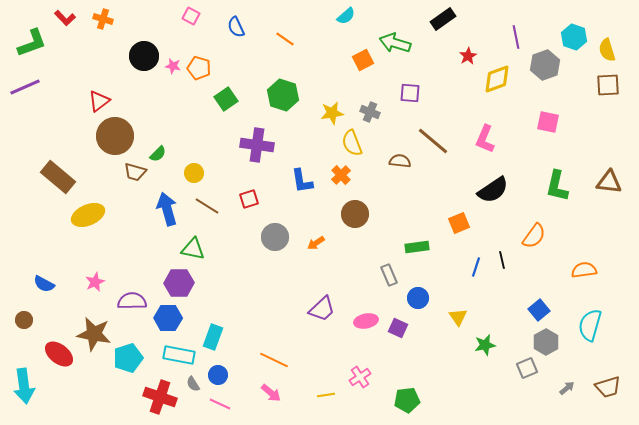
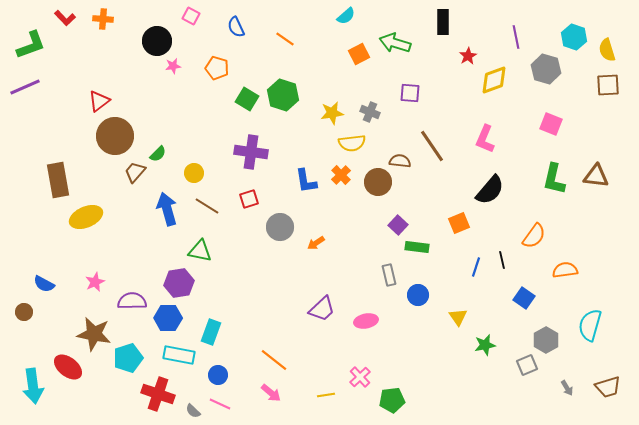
orange cross at (103, 19): rotated 12 degrees counterclockwise
black rectangle at (443, 19): moved 3 px down; rotated 55 degrees counterclockwise
green L-shape at (32, 43): moved 1 px left, 2 px down
black circle at (144, 56): moved 13 px right, 15 px up
orange square at (363, 60): moved 4 px left, 6 px up
gray hexagon at (545, 65): moved 1 px right, 4 px down; rotated 24 degrees counterclockwise
pink star at (173, 66): rotated 21 degrees counterclockwise
orange pentagon at (199, 68): moved 18 px right
yellow diamond at (497, 79): moved 3 px left, 1 px down
green square at (226, 99): moved 21 px right; rotated 25 degrees counterclockwise
pink square at (548, 122): moved 3 px right, 2 px down; rotated 10 degrees clockwise
brown line at (433, 141): moved 1 px left, 5 px down; rotated 16 degrees clockwise
yellow semicircle at (352, 143): rotated 76 degrees counterclockwise
purple cross at (257, 145): moved 6 px left, 7 px down
brown trapezoid at (135, 172): rotated 115 degrees clockwise
brown rectangle at (58, 177): moved 3 px down; rotated 40 degrees clockwise
blue L-shape at (302, 181): moved 4 px right
brown triangle at (609, 182): moved 13 px left, 6 px up
green L-shape at (557, 186): moved 3 px left, 7 px up
black semicircle at (493, 190): moved 3 px left; rotated 16 degrees counterclockwise
brown circle at (355, 214): moved 23 px right, 32 px up
yellow ellipse at (88, 215): moved 2 px left, 2 px down
gray circle at (275, 237): moved 5 px right, 10 px up
green rectangle at (417, 247): rotated 15 degrees clockwise
green triangle at (193, 249): moved 7 px right, 2 px down
orange semicircle at (584, 270): moved 19 px left
gray rectangle at (389, 275): rotated 10 degrees clockwise
purple hexagon at (179, 283): rotated 8 degrees counterclockwise
blue circle at (418, 298): moved 3 px up
blue square at (539, 310): moved 15 px left, 12 px up; rotated 15 degrees counterclockwise
brown circle at (24, 320): moved 8 px up
purple square at (398, 328): moved 103 px up; rotated 18 degrees clockwise
cyan rectangle at (213, 337): moved 2 px left, 5 px up
gray hexagon at (546, 342): moved 2 px up
red ellipse at (59, 354): moved 9 px right, 13 px down
orange line at (274, 360): rotated 12 degrees clockwise
gray square at (527, 368): moved 3 px up
pink cross at (360, 377): rotated 10 degrees counterclockwise
gray semicircle at (193, 384): moved 27 px down; rotated 14 degrees counterclockwise
cyan arrow at (24, 386): moved 9 px right
gray arrow at (567, 388): rotated 98 degrees clockwise
red cross at (160, 397): moved 2 px left, 3 px up
green pentagon at (407, 400): moved 15 px left
